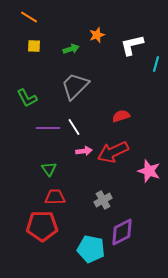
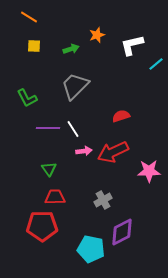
cyan line: rotated 35 degrees clockwise
white line: moved 1 px left, 2 px down
pink star: rotated 20 degrees counterclockwise
